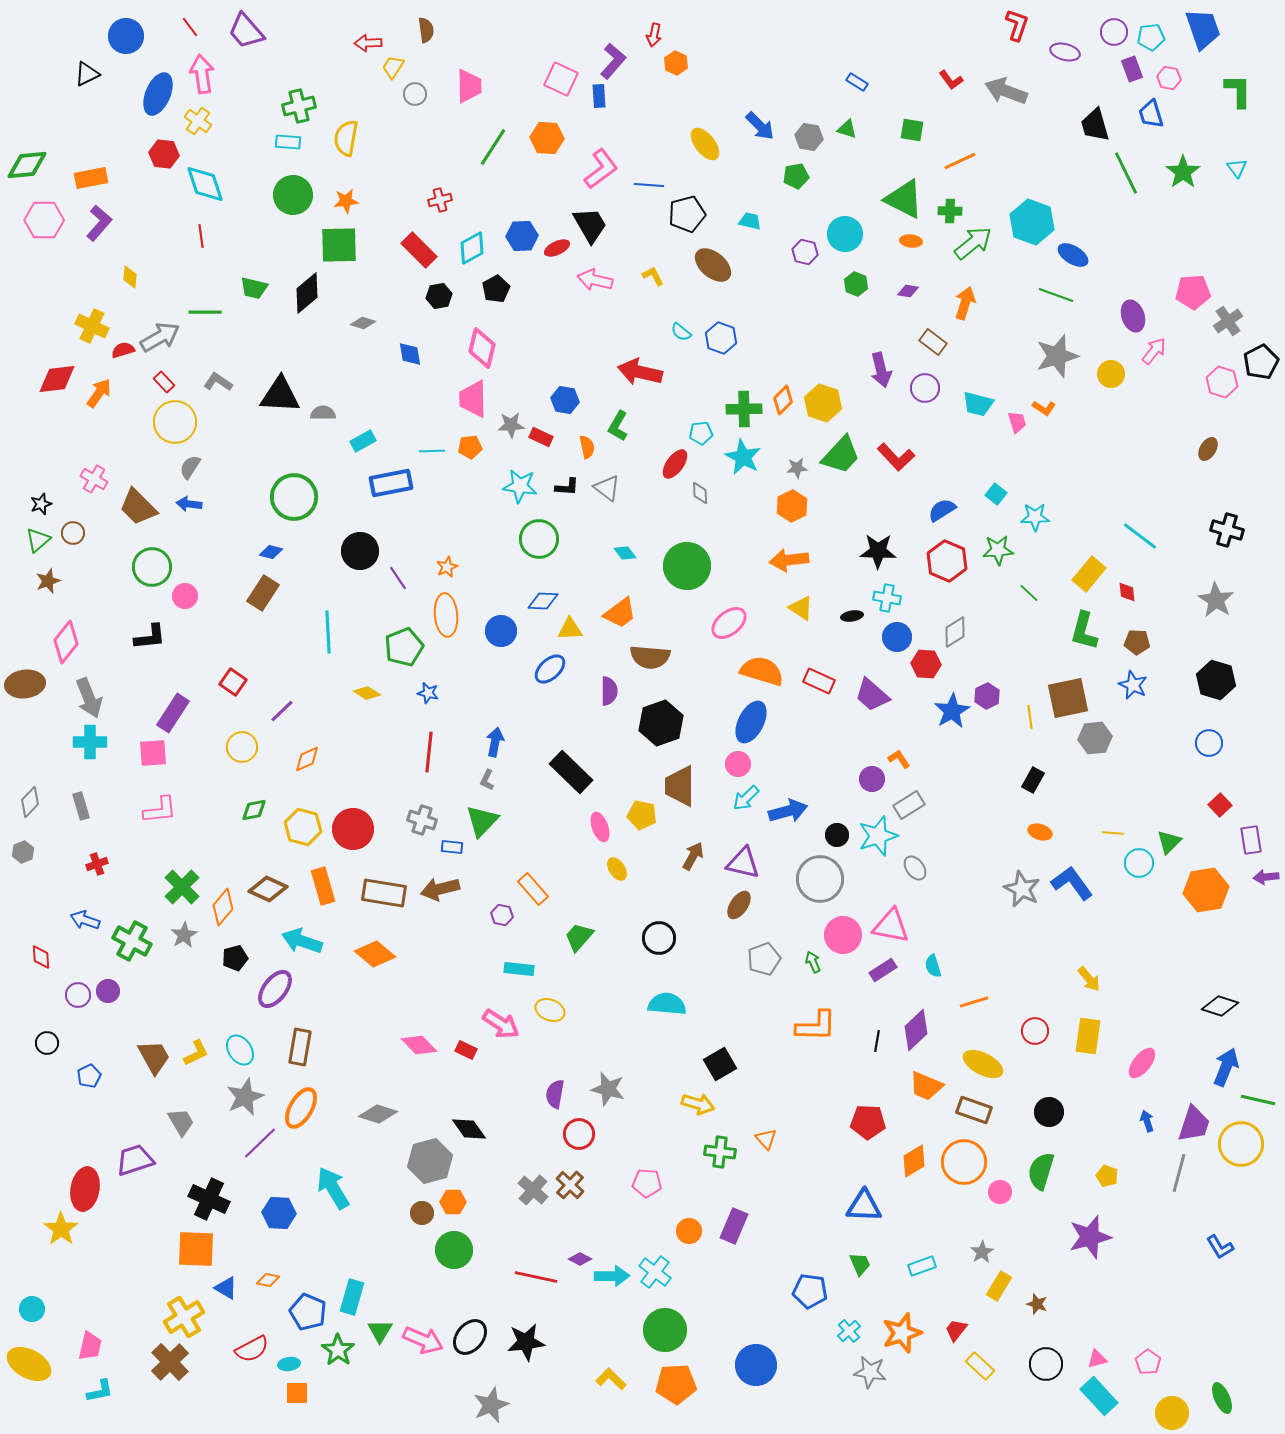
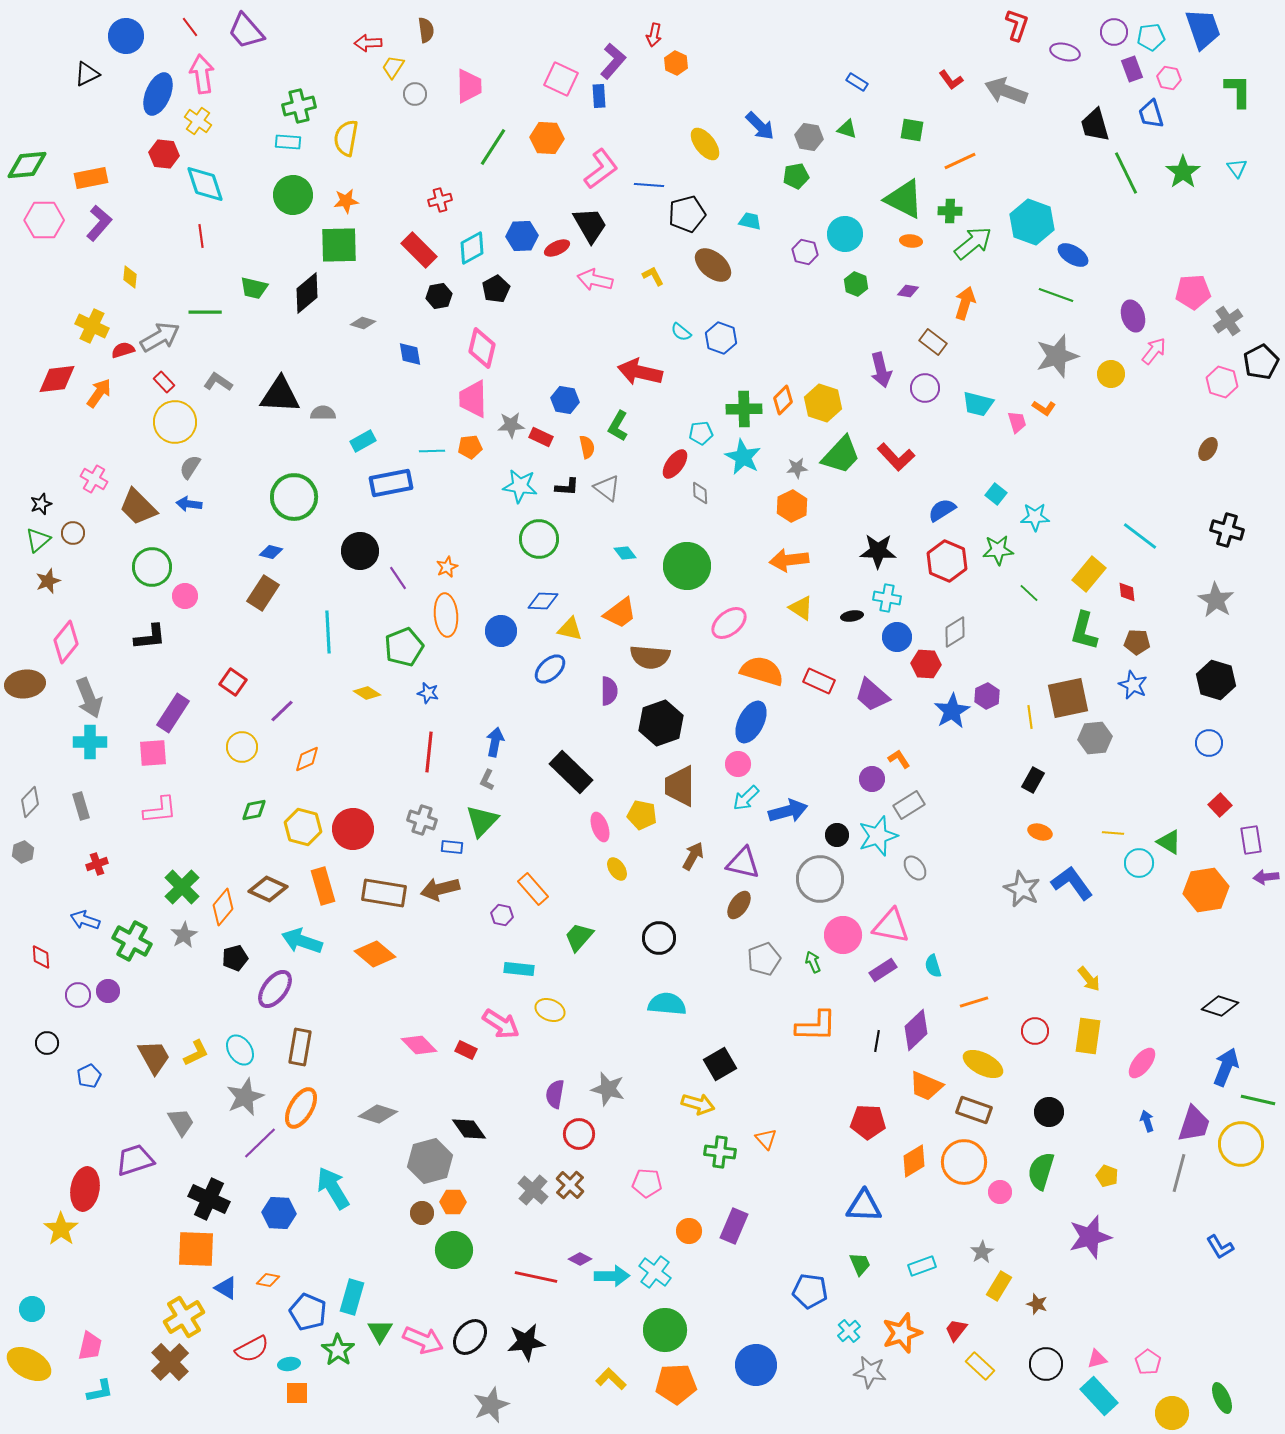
yellow triangle at (570, 629): rotated 16 degrees clockwise
green triangle at (1169, 842): rotated 44 degrees counterclockwise
